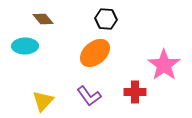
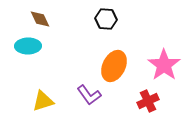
brown diamond: moved 3 px left; rotated 15 degrees clockwise
cyan ellipse: moved 3 px right
orange ellipse: moved 19 px right, 13 px down; rotated 24 degrees counterclockwise
red cross: moved 13 px right, 9 px down; rotated 25 degrees counterclockwise
purple L-shape: moved 1 px up
yellow triangle: rotated 30 degrees clockwise
